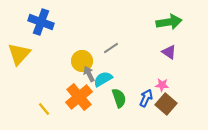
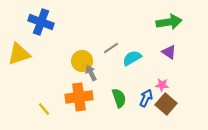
yellow triangle: rotated 30 degrees clockwise
gray arrow: moved 2 px right, 1 px up
cyan semicircle: moved 29 px right, 21 px up
orange cross: rotated 32 degrees clockwise
